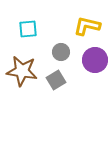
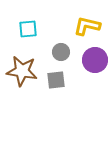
gray square: rotated 24 degrees clockwise
